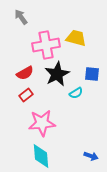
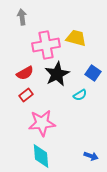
gray arrow: moved 1 px right; rotated 28 degrees clockwise
blue square: moved 1 px right, 1 px up; rotated 28 degrees clockwise
cyan semicircle: moved 4 px right, 2 px down
